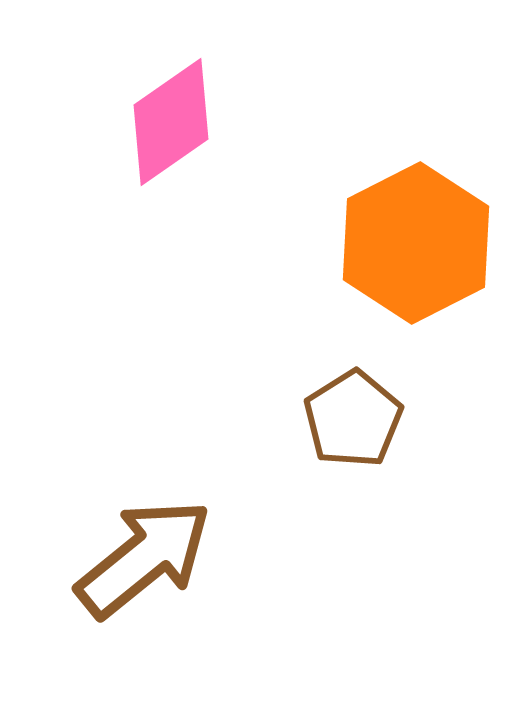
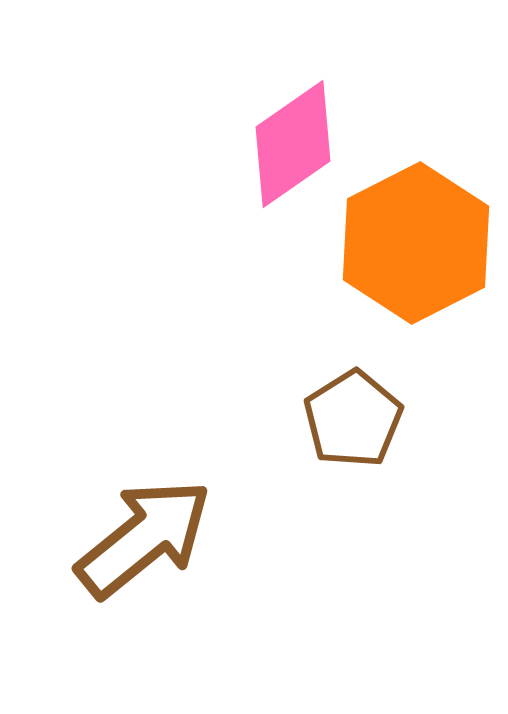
pink diamond: moved 122 px right, 22 px down
brown arrow: moved 20 px up
